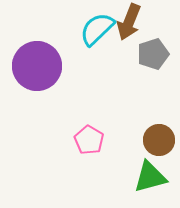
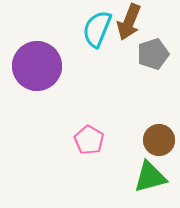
cyan semicircle: rotated 24 degrees counterclockwise
